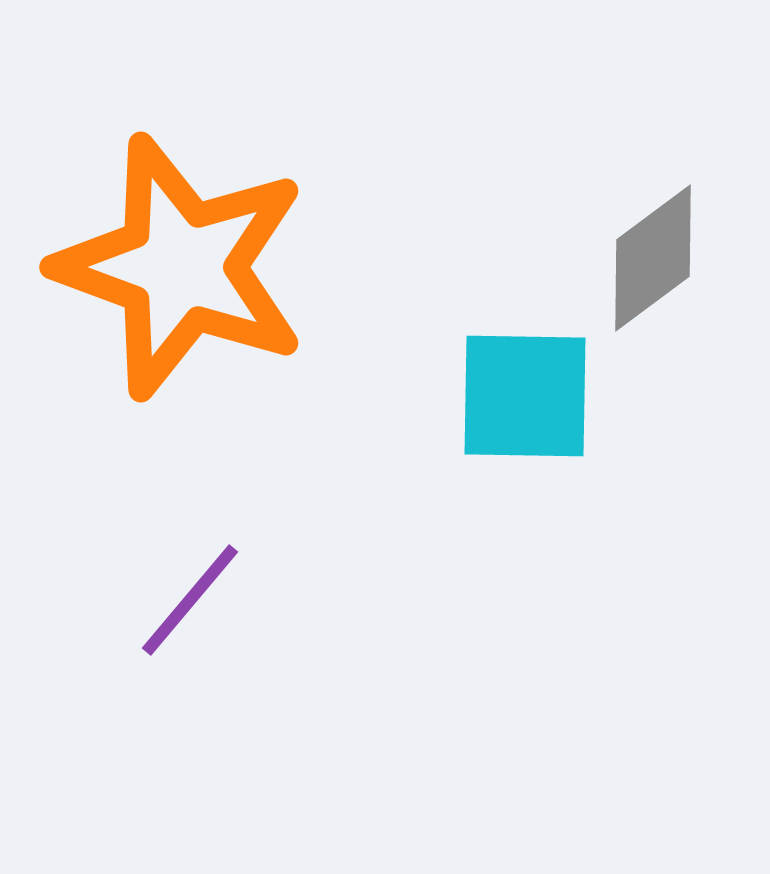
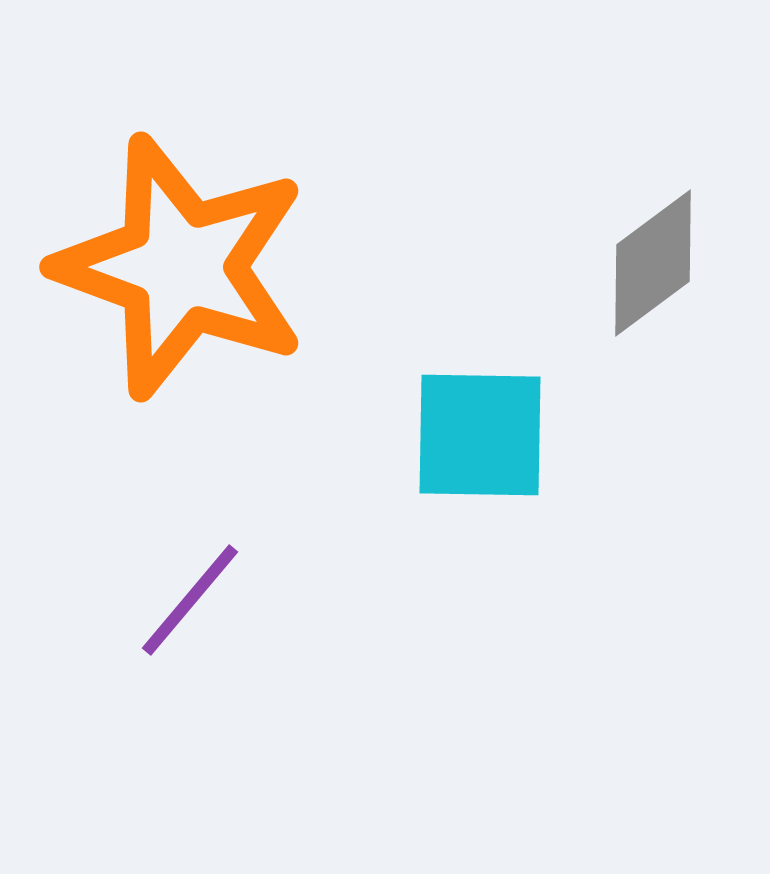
gray diamond: moved 5 px down
cyan square: moved 45 px left, 39 px down
